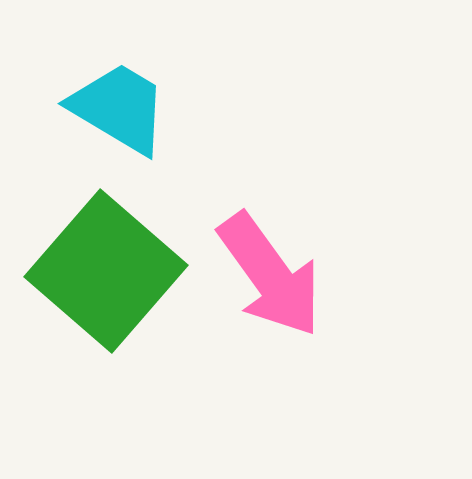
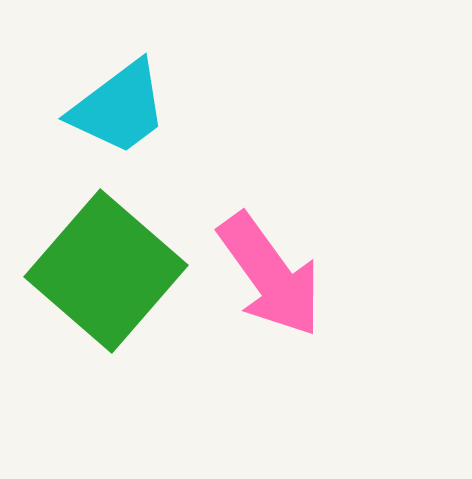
cyan trapezoid: rotated 112 degrees clockwise
